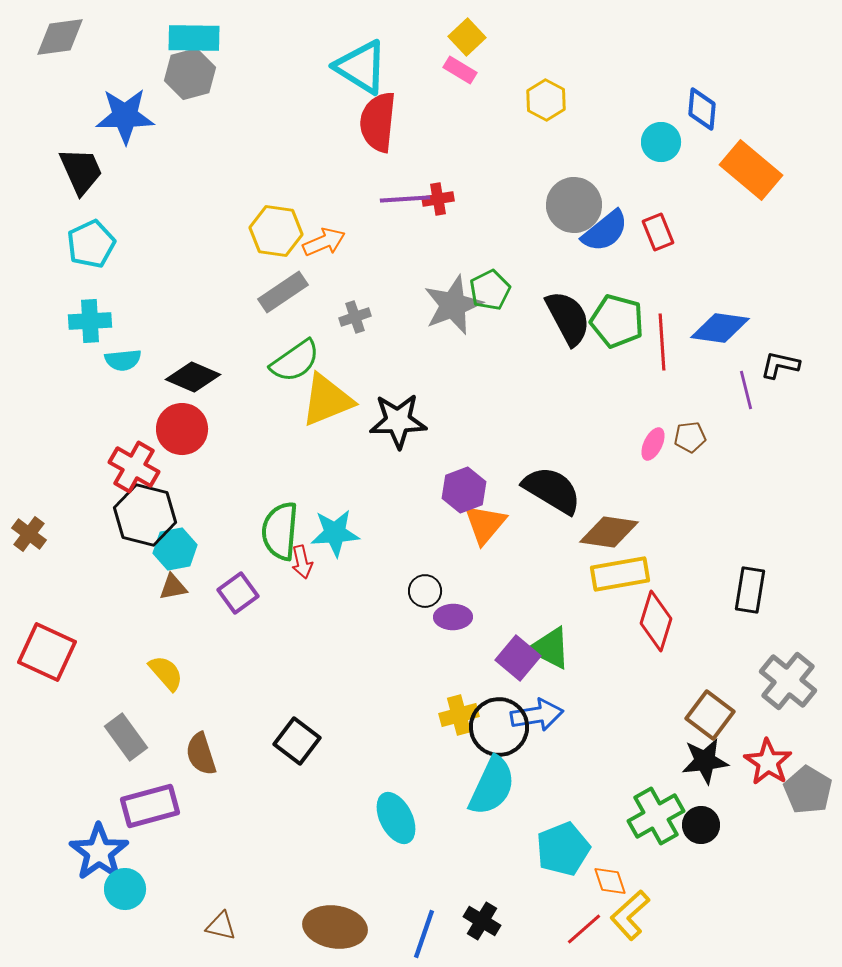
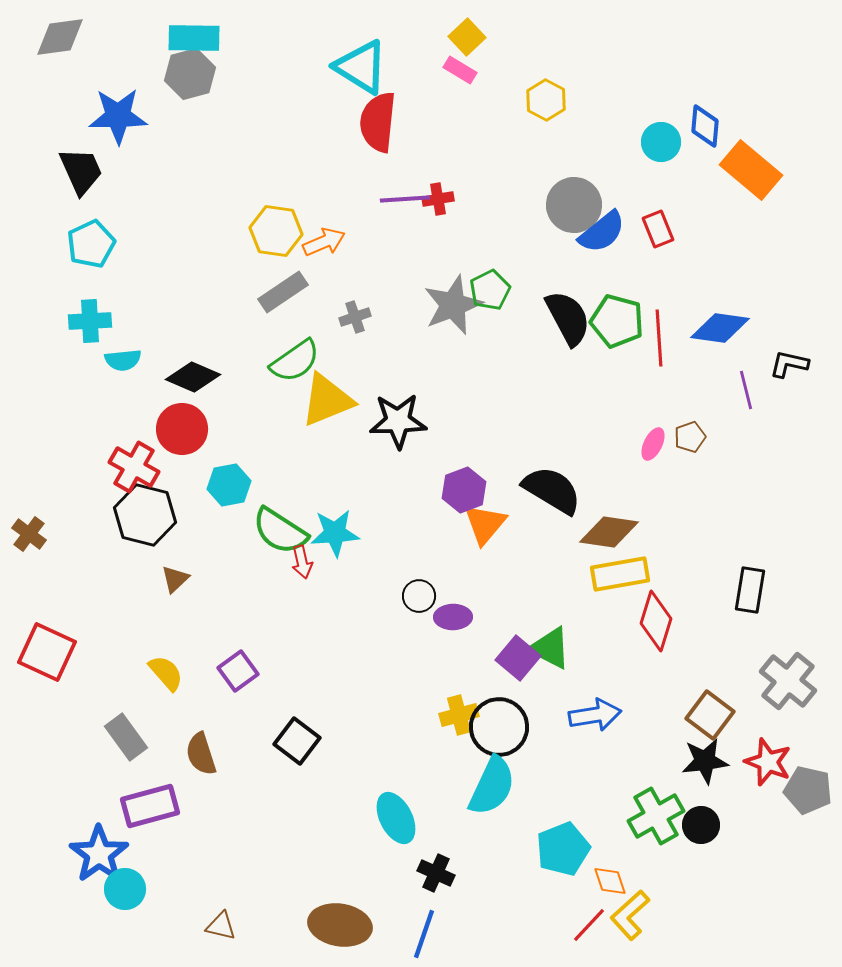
blue diamond at (702, 109): moved 3 px right, 17 px down
blue star at (125, 116): moved 7 px left
blue semicircle at (605, 231): moved 3 px left, 1 px down
red rectangle at (658, 232): moved 3 px up
red line at (662, 342): moved 3 px left, 4 px up
black L-shape at (780, 365): moved 9 px right, 1 px up
brown pentagon at (690, 437): rotated 12 degrees counterclockwise
green semicircle at (280, 531): rotated 62 degrees counterclockwise
cyan hexagon at (175, 549): moved 54 px right, 64 px up
brown triangle at (173, 587): moved 2 px right, 8 px up; rotated 32 degrees counterclockwise
black circle at (425, 591): moved 6 px left, 5 px down
purple square at (238, 593): moved 78 px down
blue arrow at (537, 715): moved 58 px right
red star at (768, 762): rotated 12 degrees counterclockwise
gray pentagon at (808, 790): rotated 18 degrees counterclockwise
blue star at (99, 852): moved 2 px down
black cross at (482, 921): moved 46 px left, 48 px up; rotated 6 degrees counterclockwise
brown ellipse at (335, 927): moved 5 px right, 2 px up
red line at (584, 929): moved 5 px right, 4 px up; rotated 6 degrees counterclockwise
